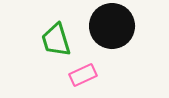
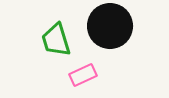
black circle: moved 2 px left
